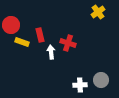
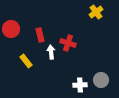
yellow cross: moved 2 px left
red circle: moved 4 px down
yellow rectangle: moved 4 px right, 19 px down; rotated 32 degrees clockwise
